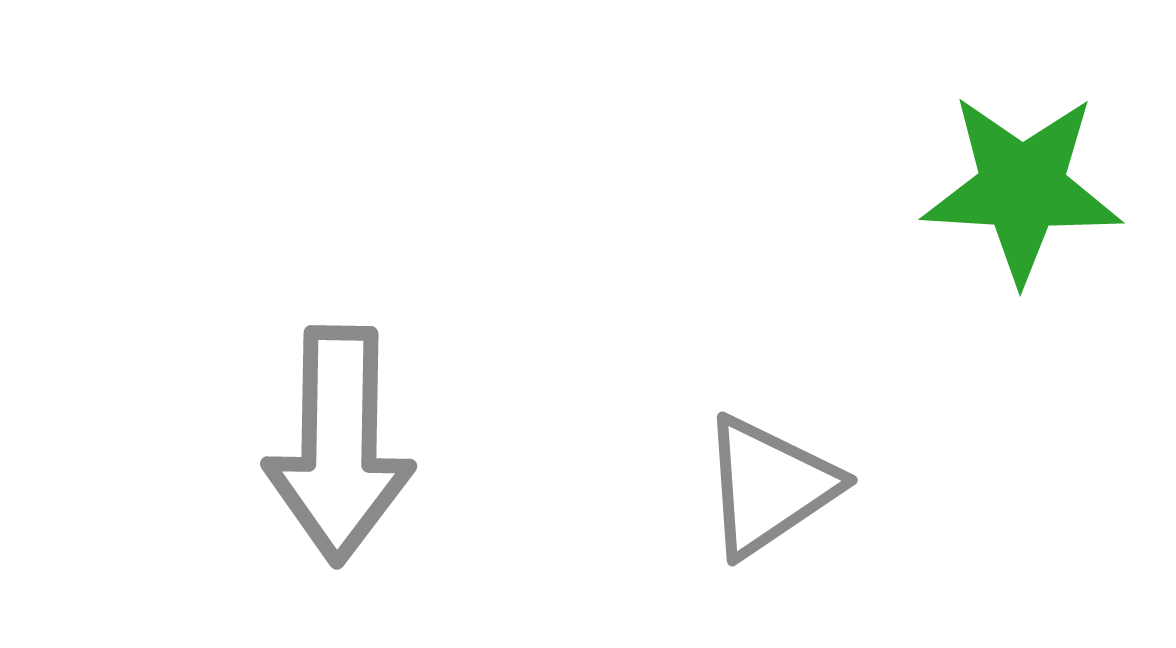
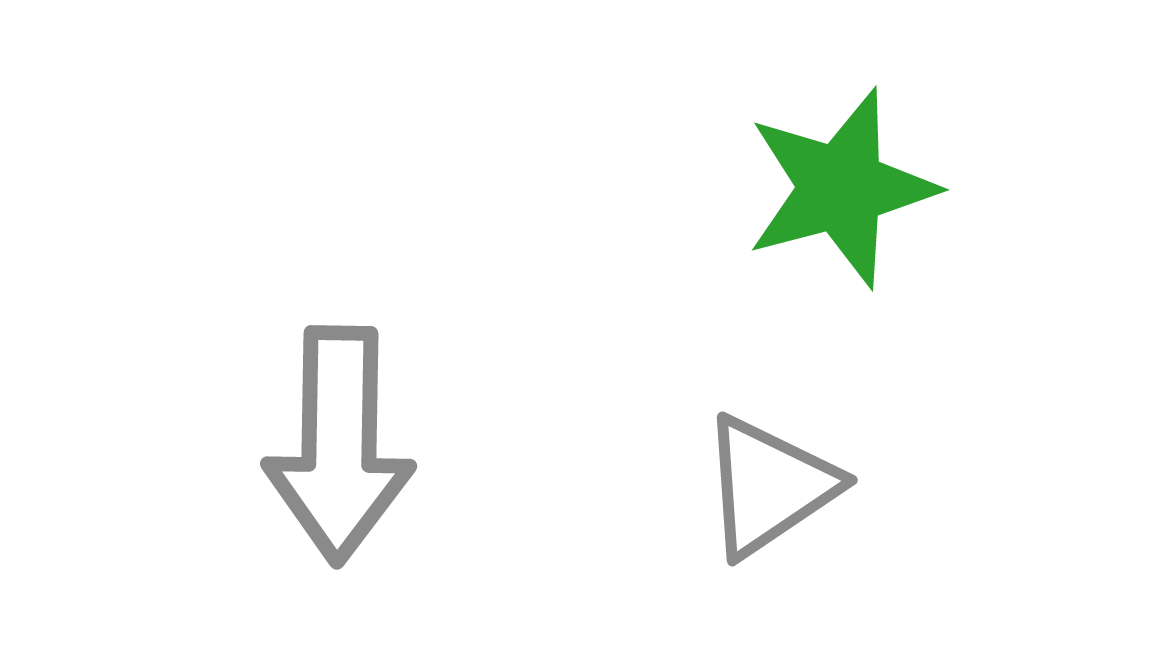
green star: moved 181 px left; rotated 18 degrees counterclockwise
